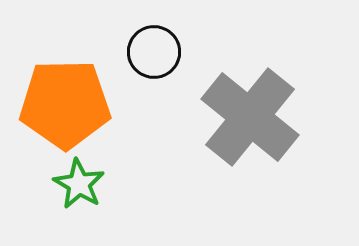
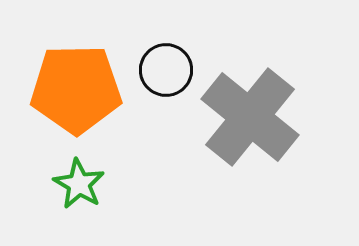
black circle: moved 12 px right, 18 px down
orange pentagon: moved 11 px right, 15 px up
